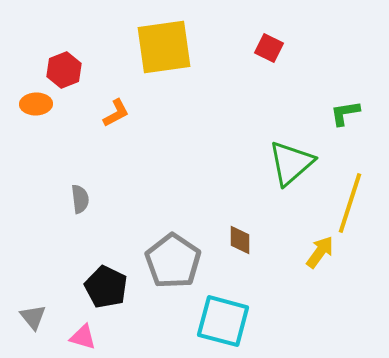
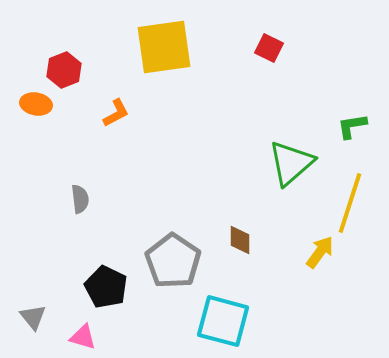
orange ellipse: rotated 12 degrees clockwise
green L-shape: moved 7 px right, 13 px down
